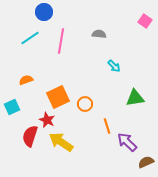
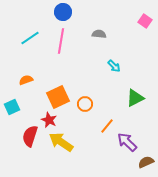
blue circle: moved 19 px right
green triangle: rotated 18 degrees counterclockwise
red star: moved 2 px right
orange line: rotated 56 degrees clockwise
